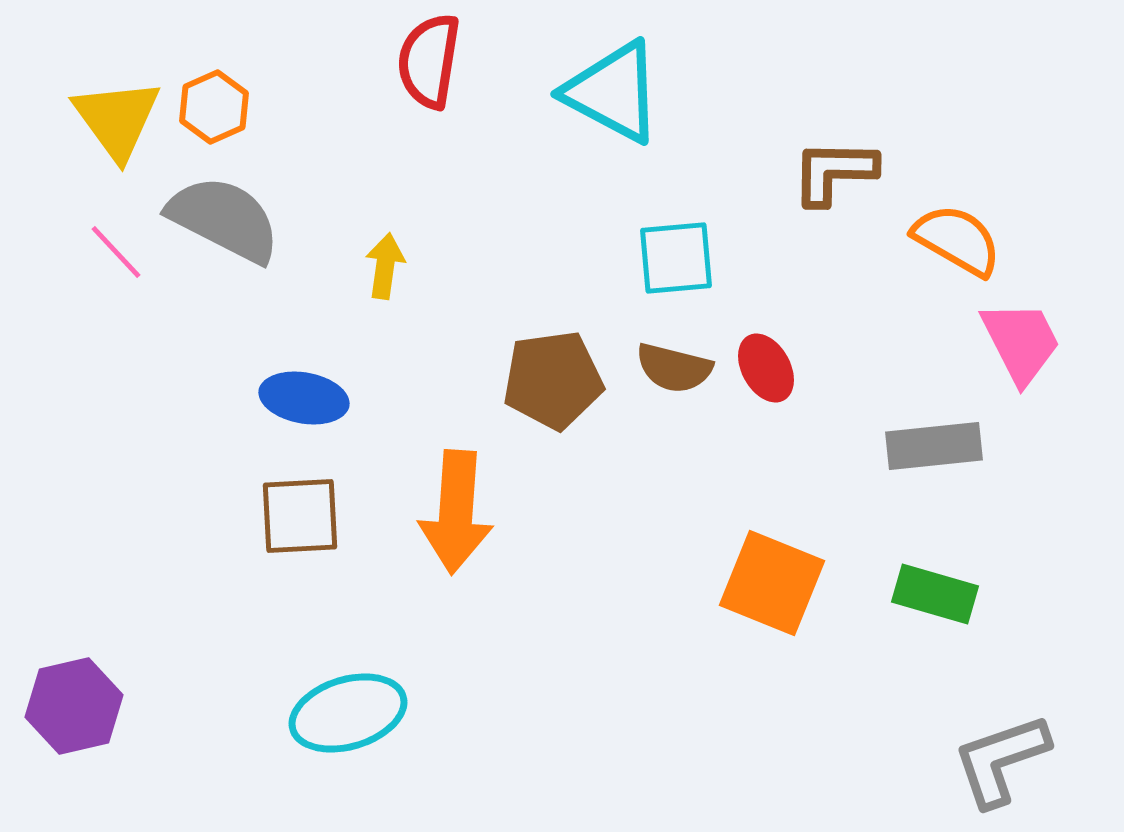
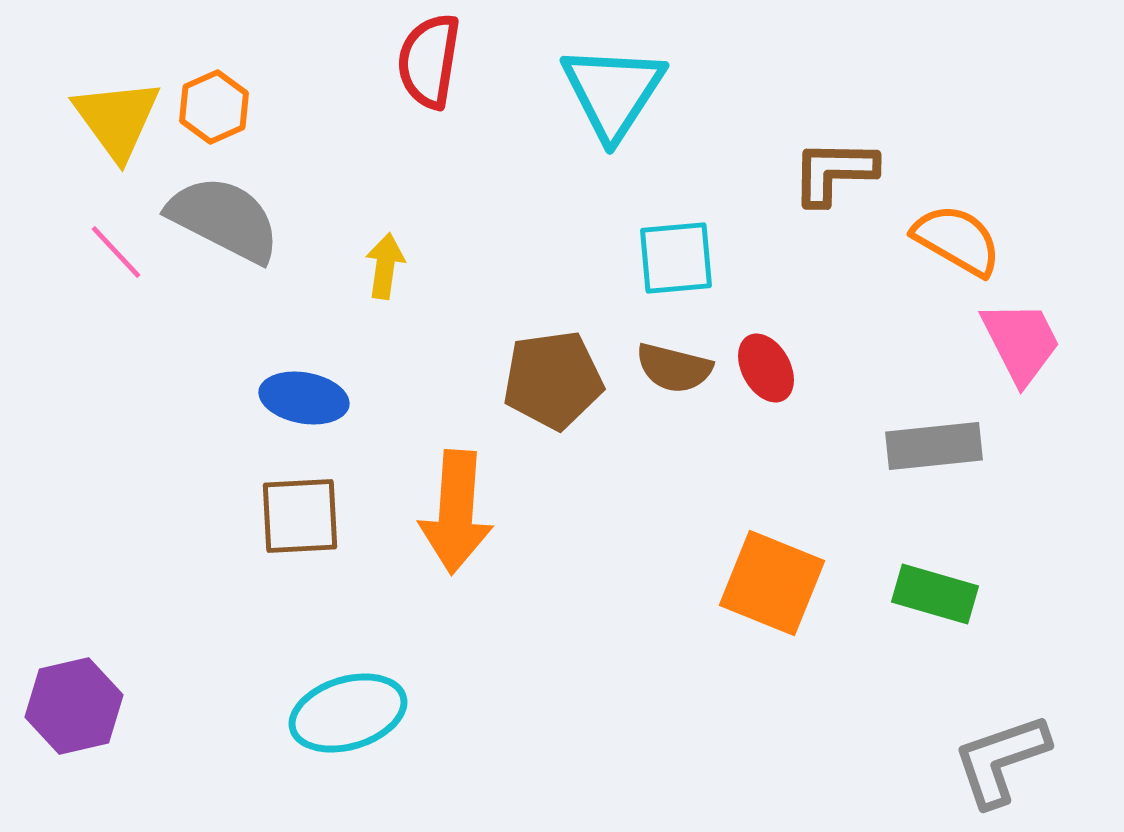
cyan triangle: rotated 35 degrees clockwise
